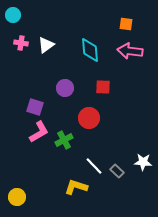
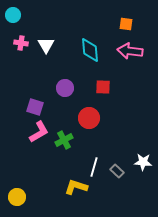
white triangle: rotated 24 degrees counterclockwise
white line: moved 1 px down; rotated 60 degrees clockwise
